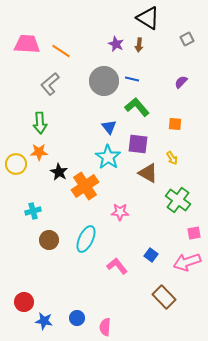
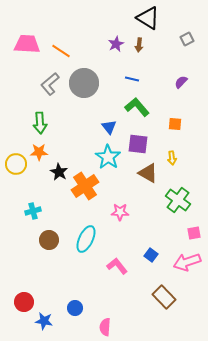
purple star: rotated 21 degrees clockwise
gray circle: moved 20 px left, 2 px down
yellow arrow: rotated 24 degrees clockwise
blue circle: moved 2 px left, 10 px up
